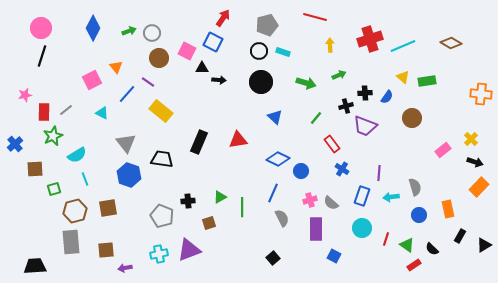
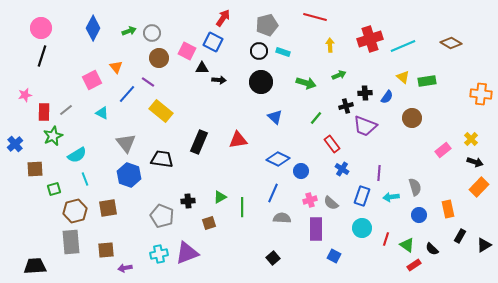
gray semicircle at (282, 218): rotated 60 degrees counterclockwise
purple triangle at (189, 250): moved 2 px left, 3 px down
